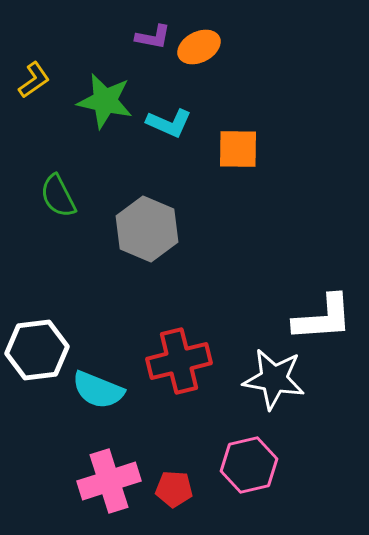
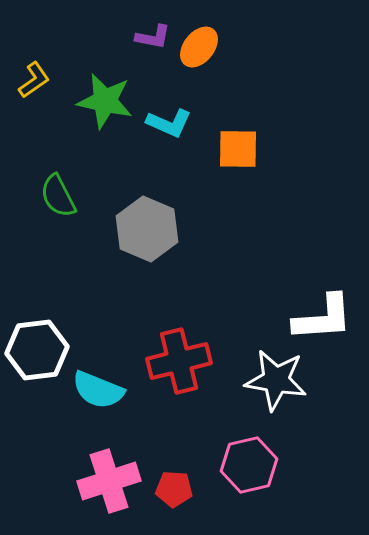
orange ellipse: rotated 24 degrees counterclockwise
white star: moved 2 px right, 1 px down
